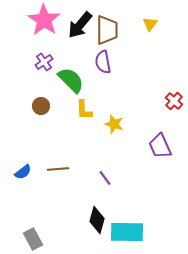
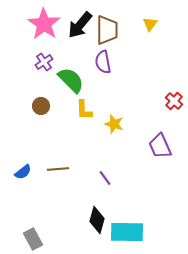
pink star: moved 4 px down
